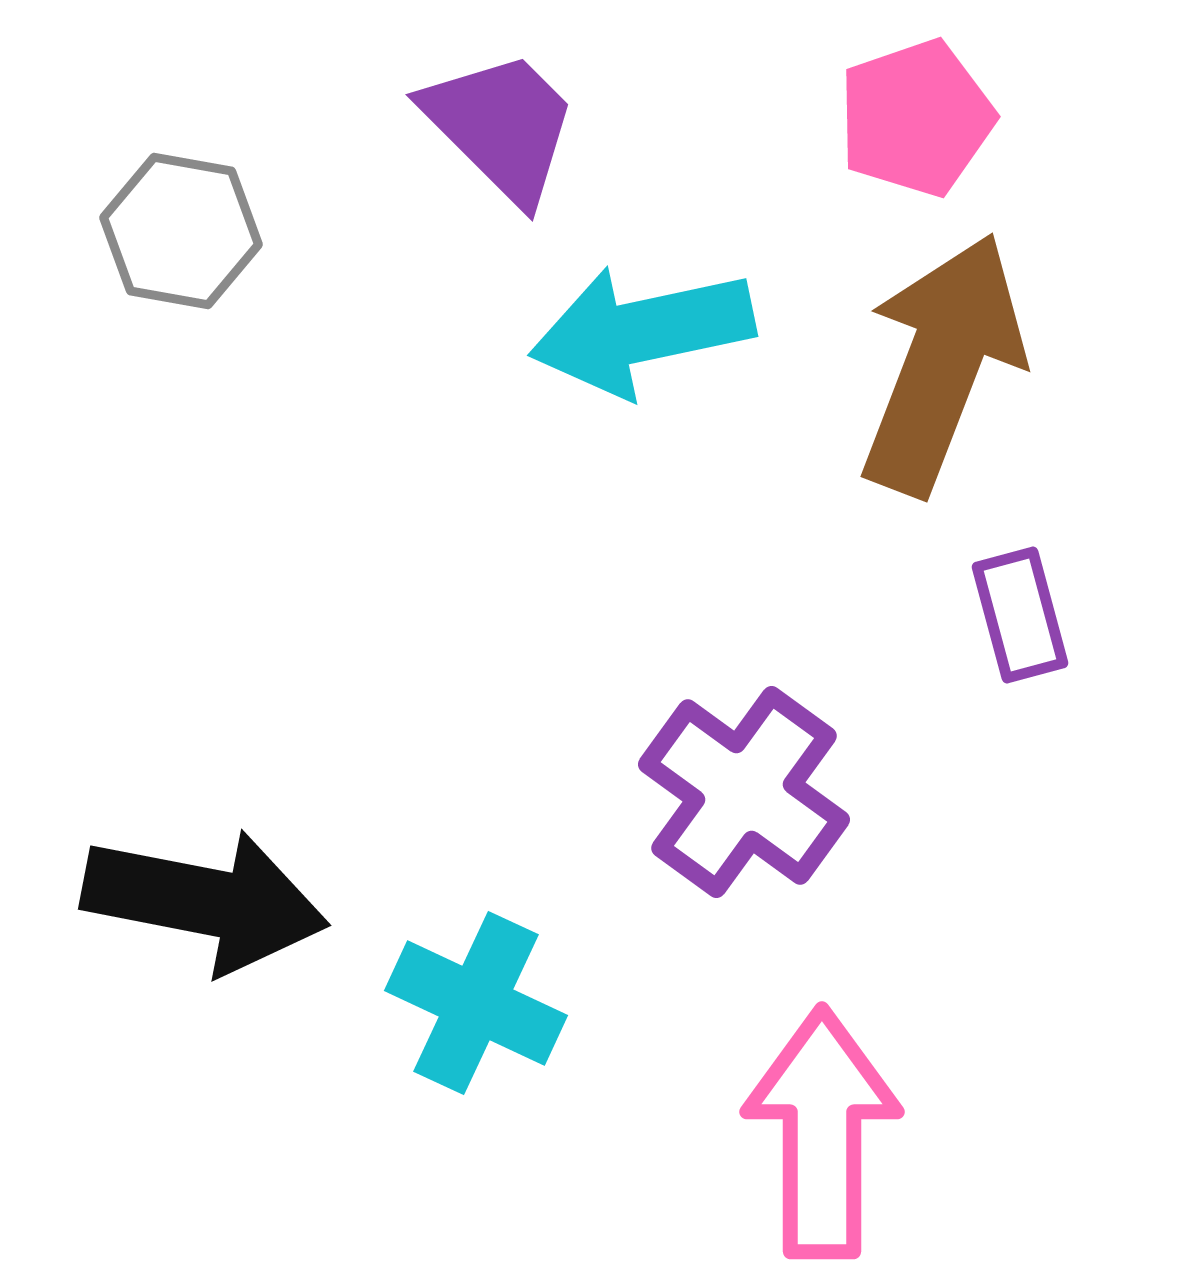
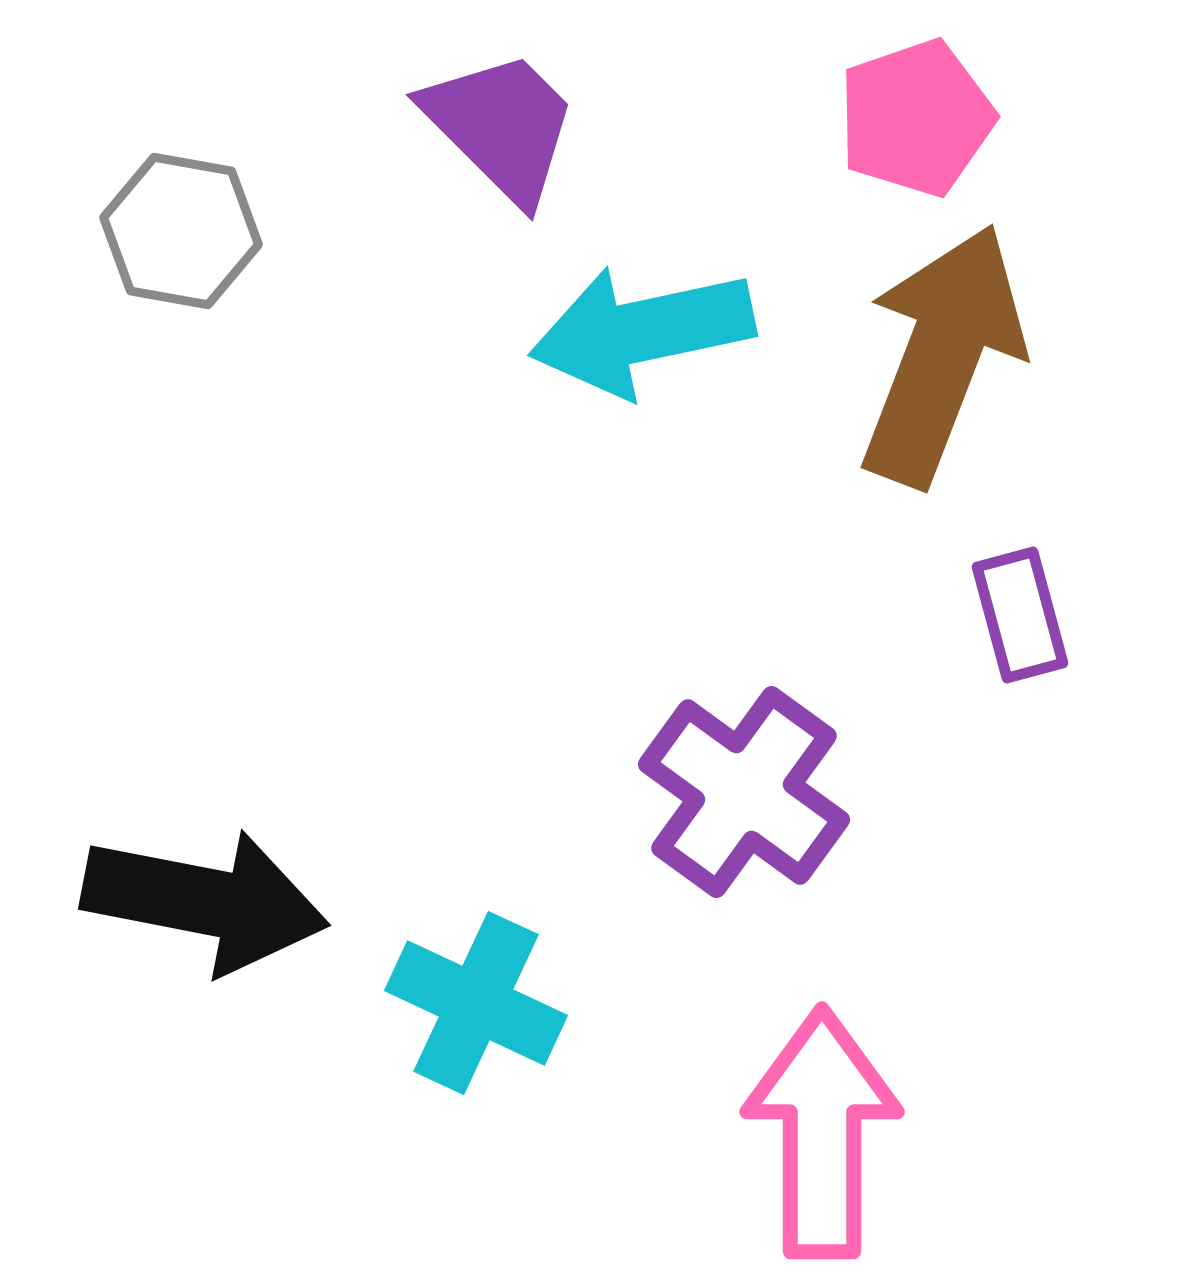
brown arrow: moved 9 px up
